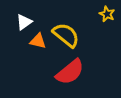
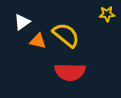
yellow star: rotated 28 degrees counterclockwise
white triangle: moved 2 px left
red semicircle: rotated 40 degrees clockwise
